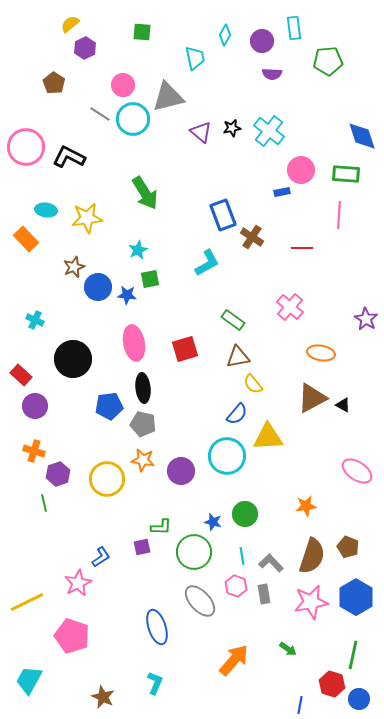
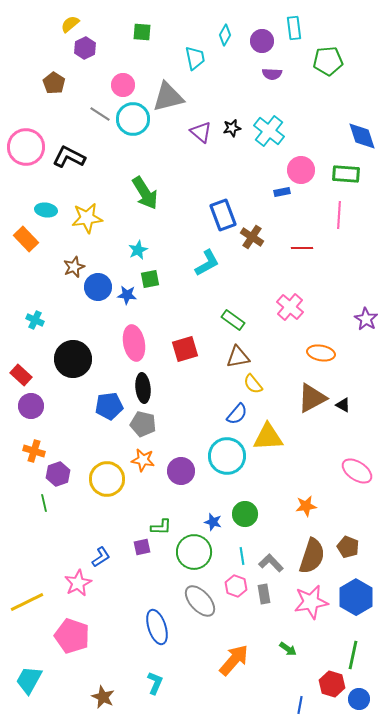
purple circle at (35, 406): moved 4 px left
